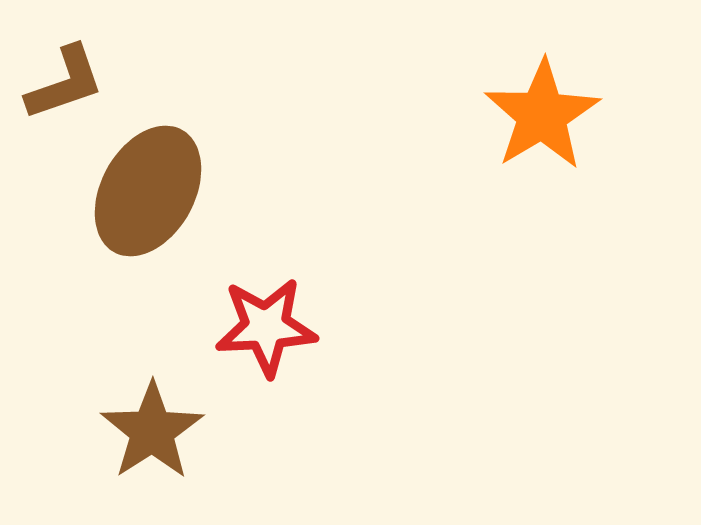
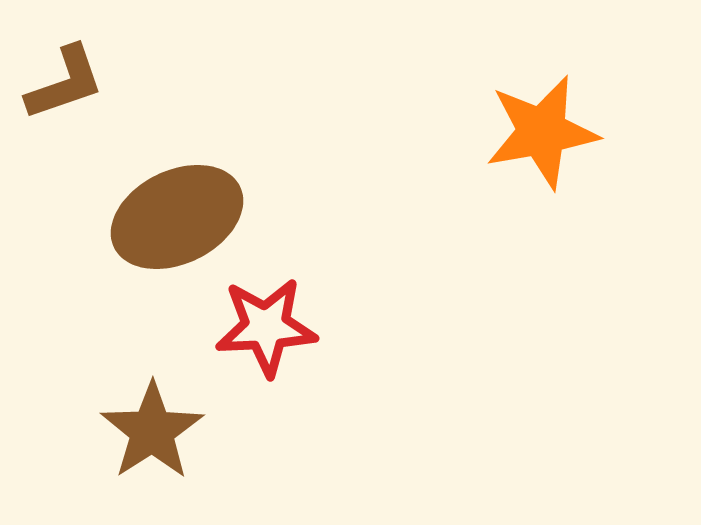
orange star: moved 17 px down; rotated 21 degrees clockwise
brown ellipse: moved 29 px right, 26 px down; rotated 35 degrees clockwise
